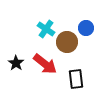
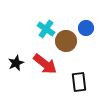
brown circle: moved 1 px left, 1 px up
black star: rotated 14 degrees clockwise
black rectangle: moved 3 px right, 3 px down
